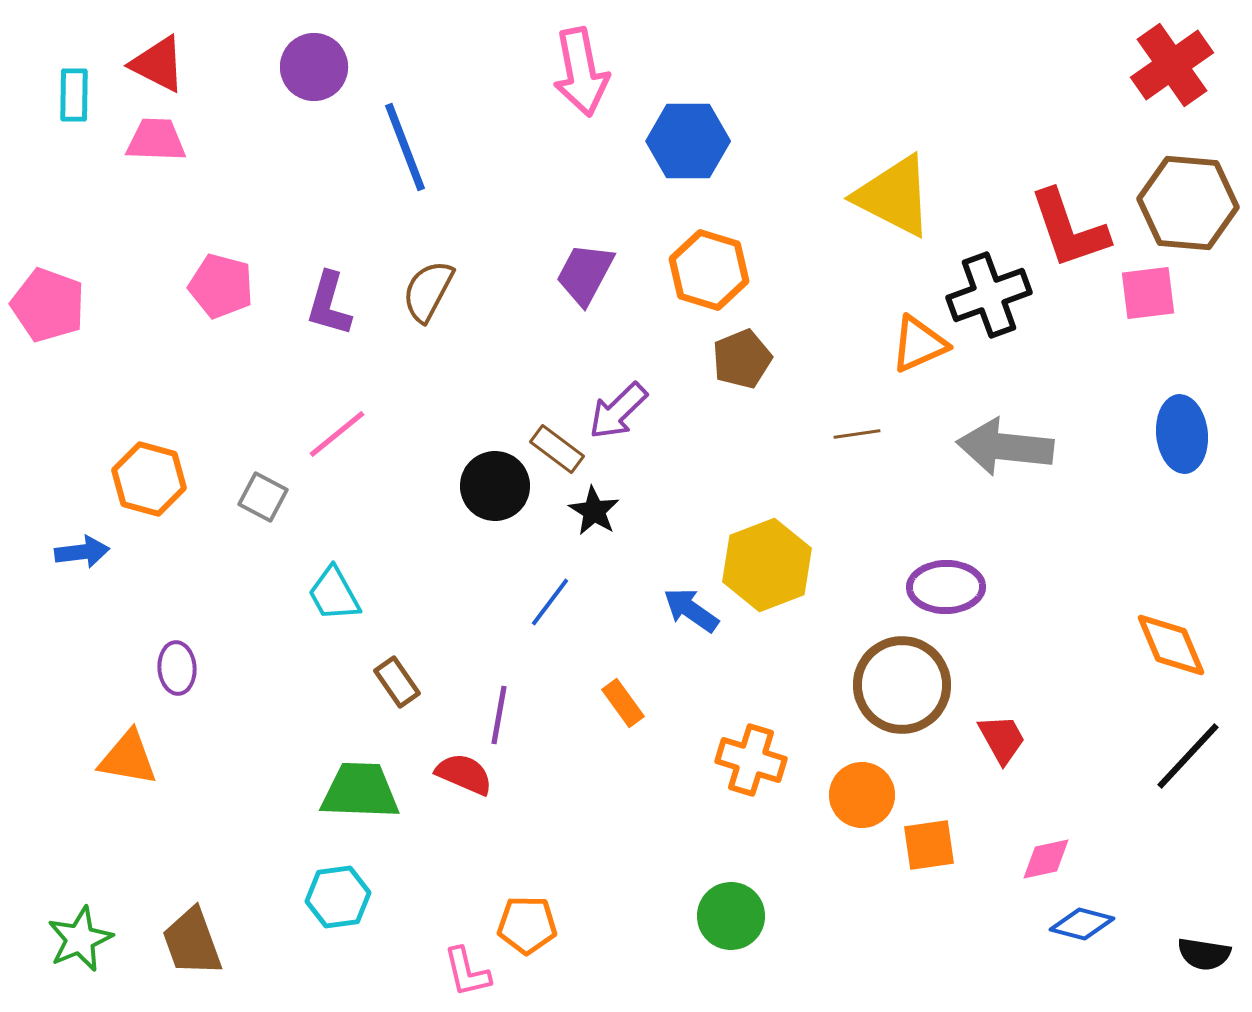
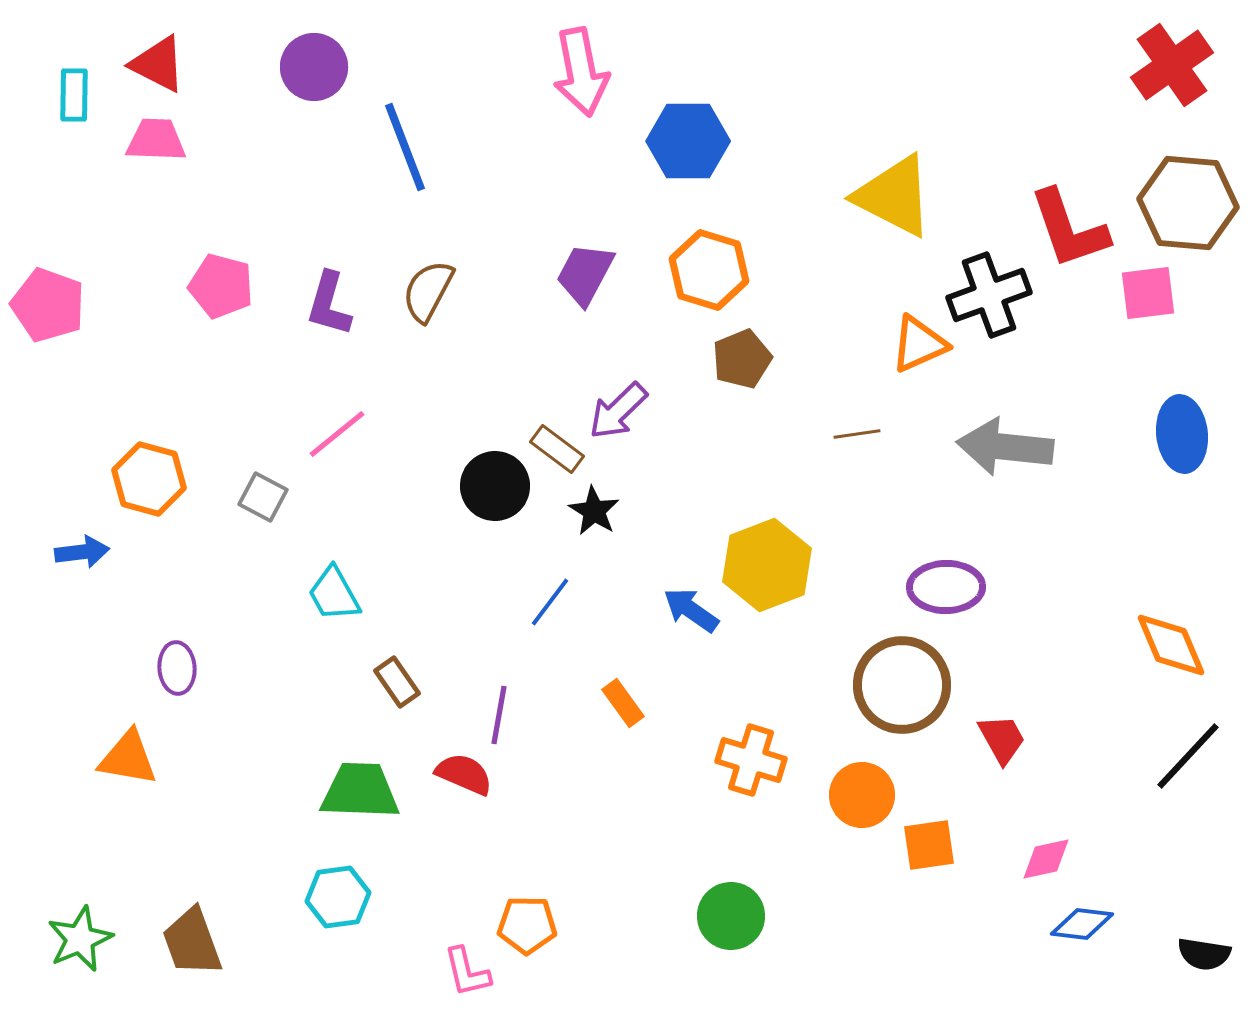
blue diamond at (1082, 924): rotated 8 degrees counterclockwise
